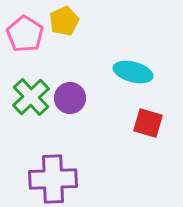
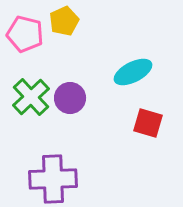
pink pentagon: rotated 18 degrees counterclockwise
cyan ellipse: rotated 42 degrees counterclockwise
